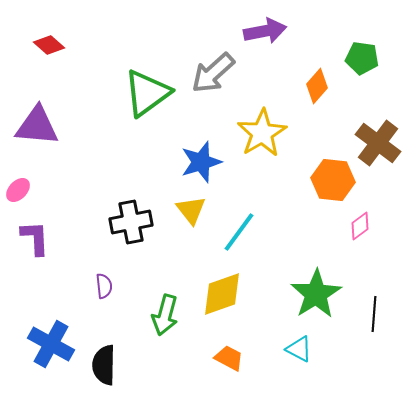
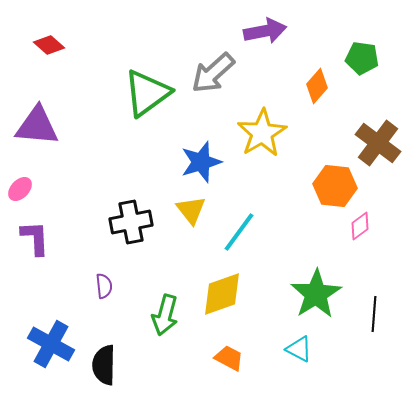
orange hexagon: moved 2 px right, 6 px down
pink ellipse: moved 2 px right, 1 px up
